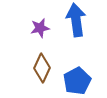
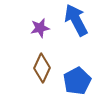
blue arrow: rotated 20 degrees counterclockwise
